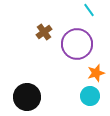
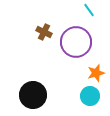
brown cross: rotated 28 degrees counterclockwise
purple circle: moved 1 px left, 2 px up
black circle: moved 6 px right, 2 px up
